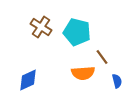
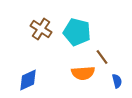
brown cross: moved 2 px down
